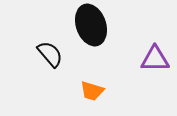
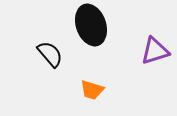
purple triangle: moved 8 px up; rotated 16 degrees counterclockwise
orange trapezoid: moved 1 px up
